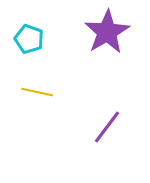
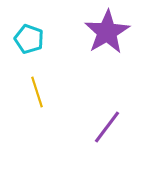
yellow line: rotated 60 degrees clockwise
